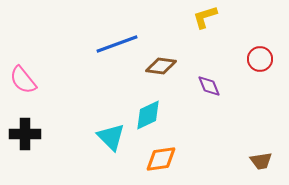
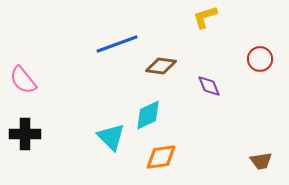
orange diamond: moved 2 px up
